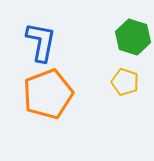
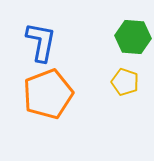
green hexagon: rotated 12 degrees counterclockwise
